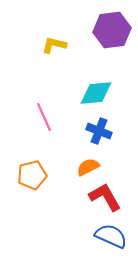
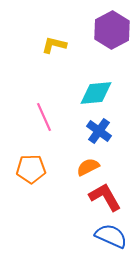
purple hexagon: rotated 21 degrees counterclockwise
blue cross: rotated 15 degrees clockwise
orange pentagon: moved 1 px left, 6 px up; rotated 12 degrees clockwise
